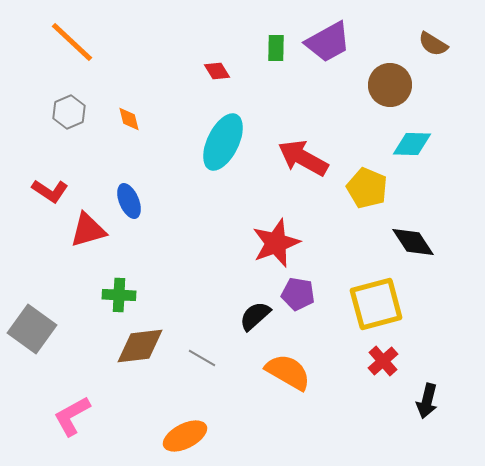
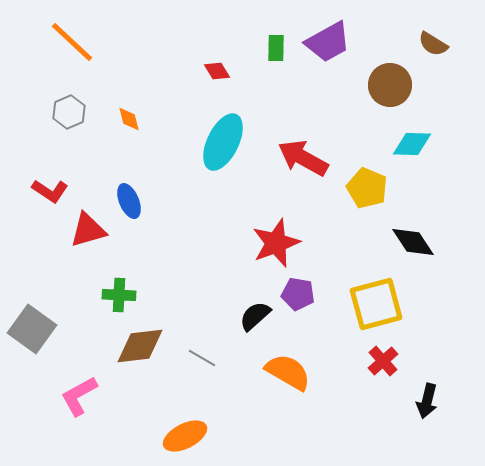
pink L-shape: moved 7 px right, 20 px up
